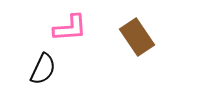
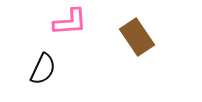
pink L-shape: moved 6 px up
